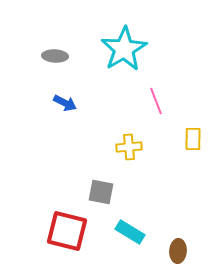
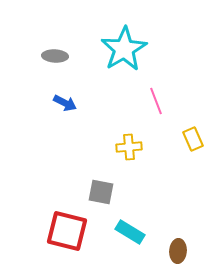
yellow rectangle: rotated 25 degrees counterclockwise
